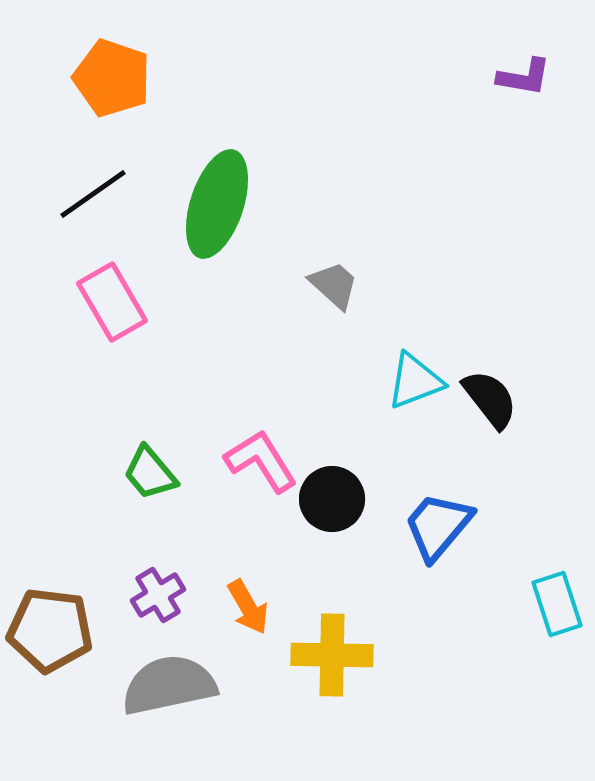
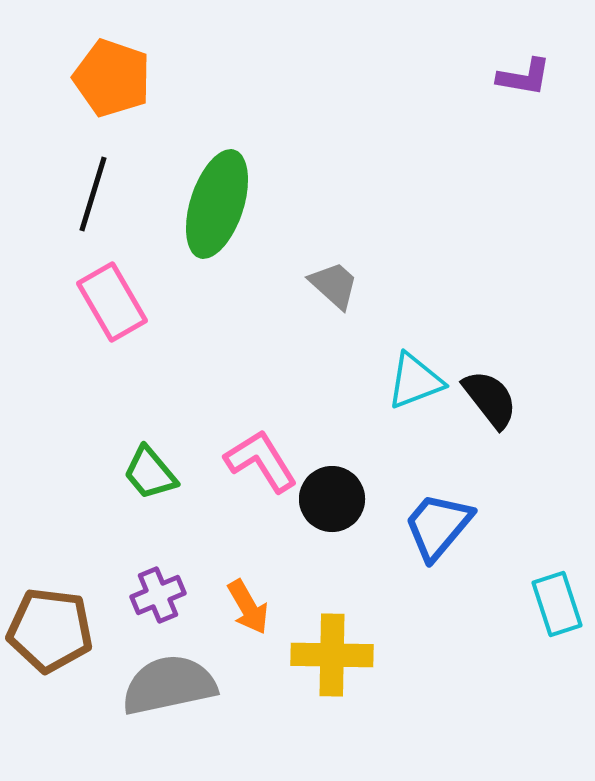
black line: rotated 38 degrees counterclockwise
purple cross: rotated 8 degrees clockwise
